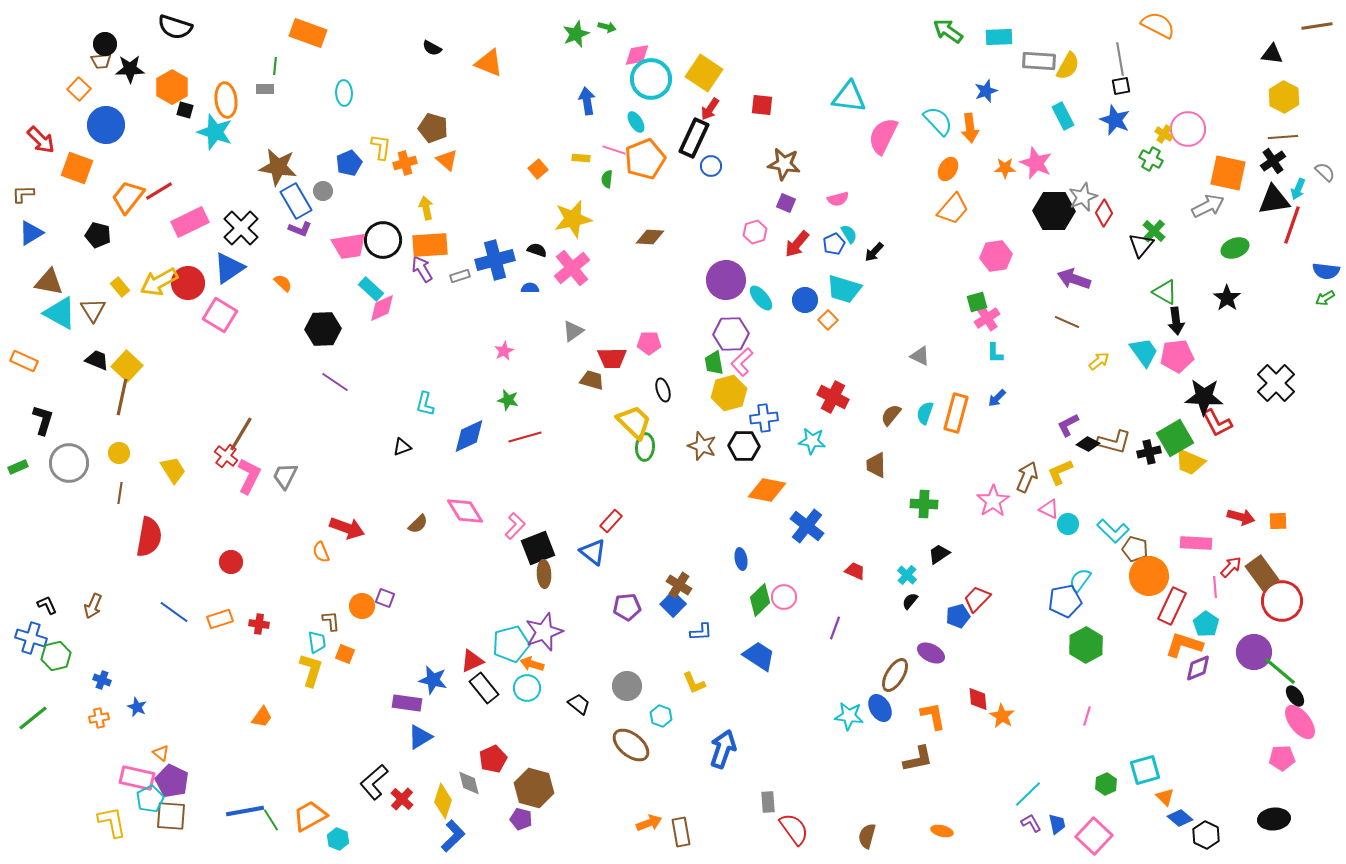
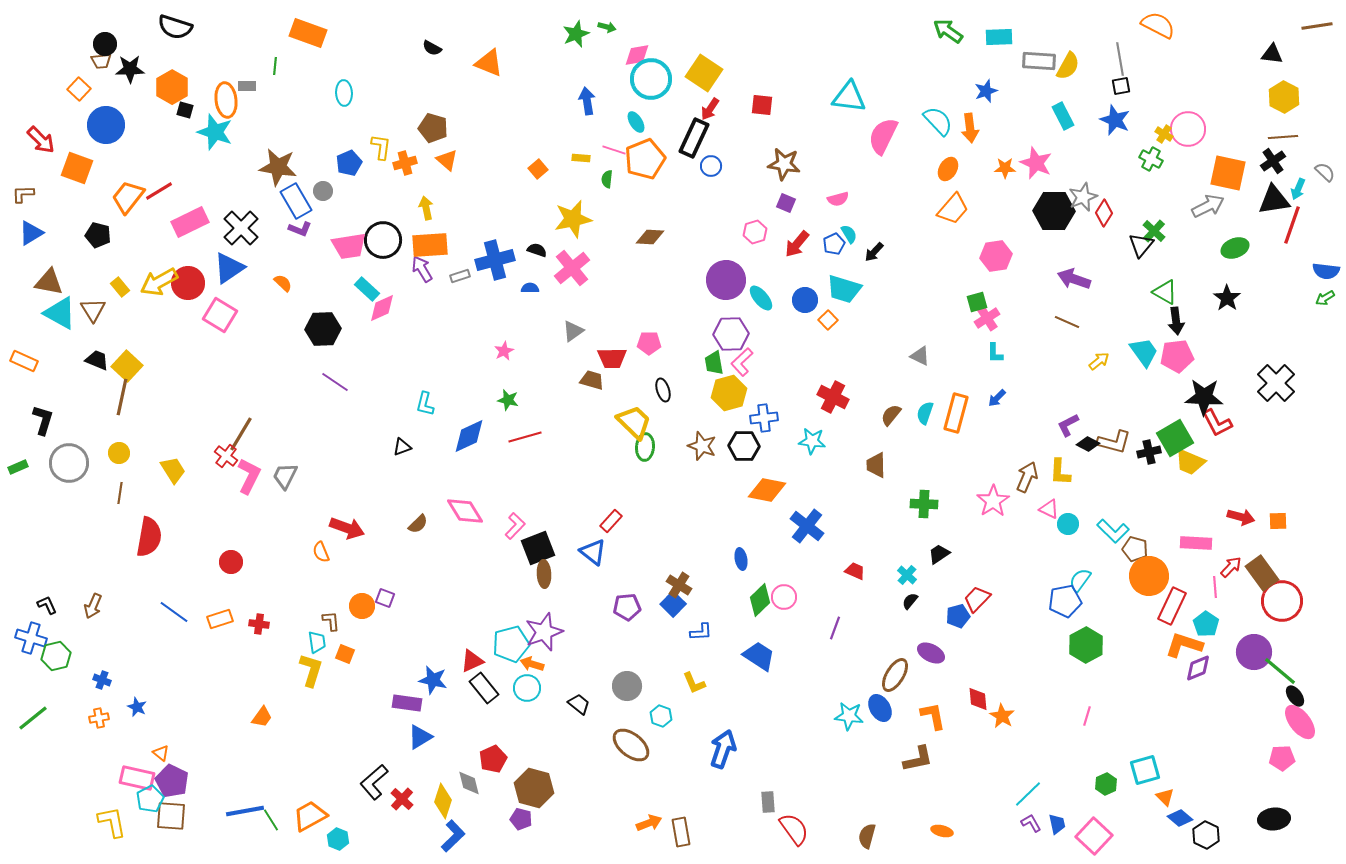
gray rectangle at (265, 89): moved 18 px left, 3 px up
cyan rectangle at (371, 289): moved 4 px left
yellow L-shape at (1060, 472): rotated 64 degrees counterclockwise
